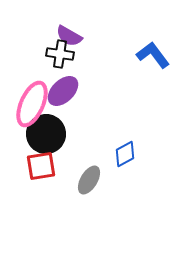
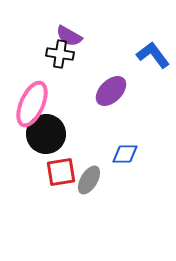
purple ellipse: moved 48 px right
blue diamond: rotated 28 degrees clockwise
red square: moved 20 px right, 6 px down
